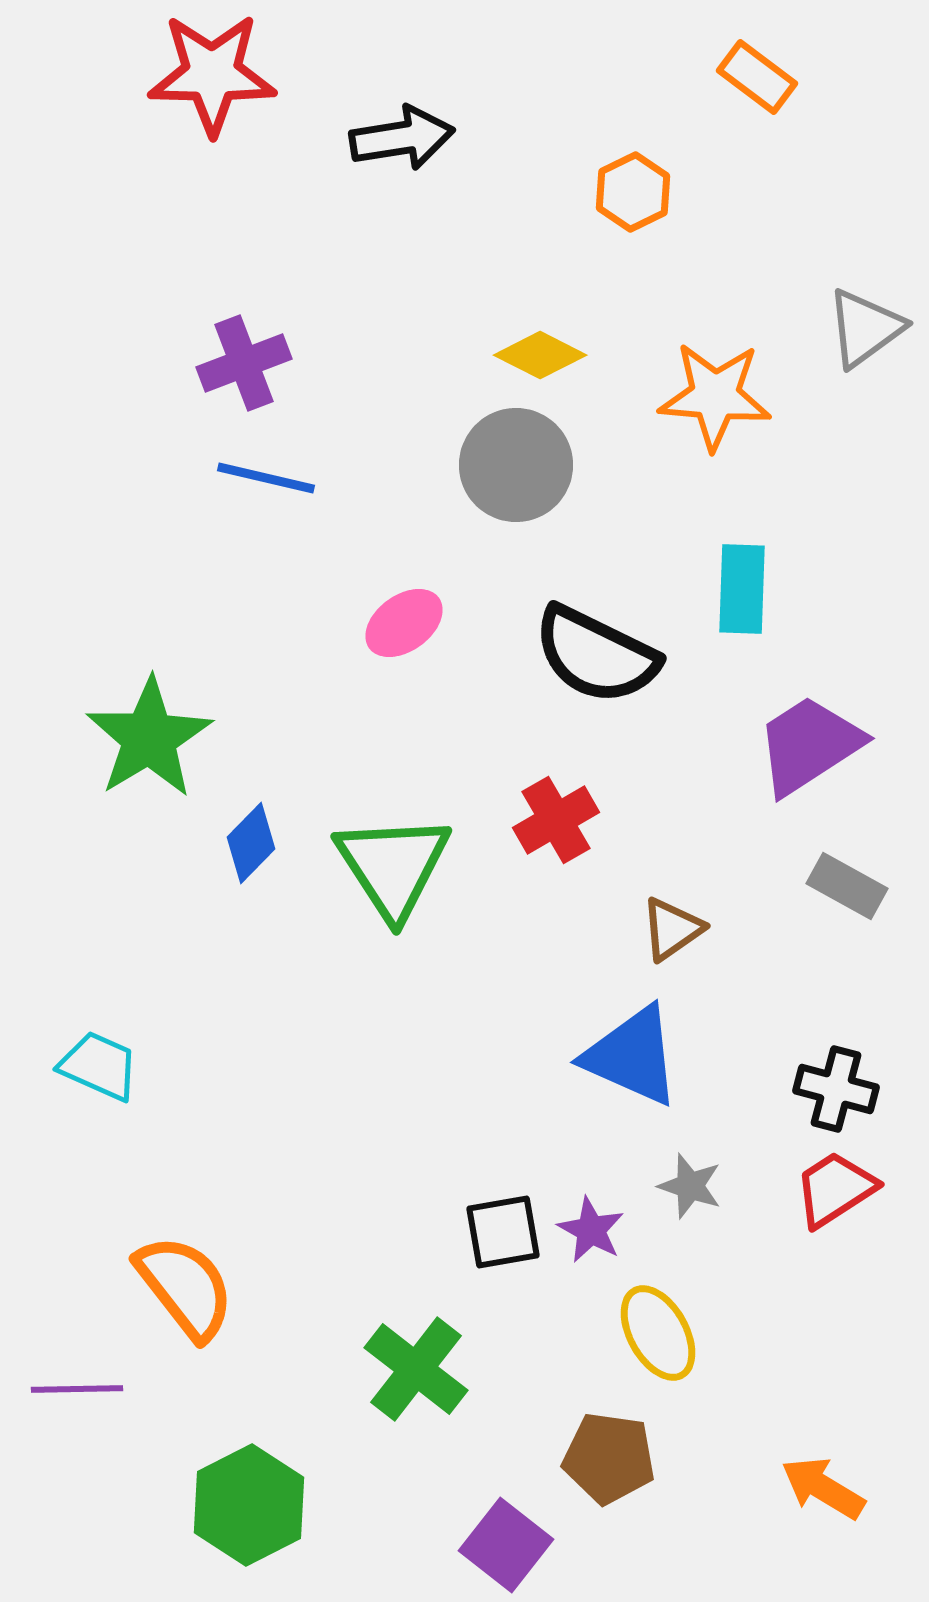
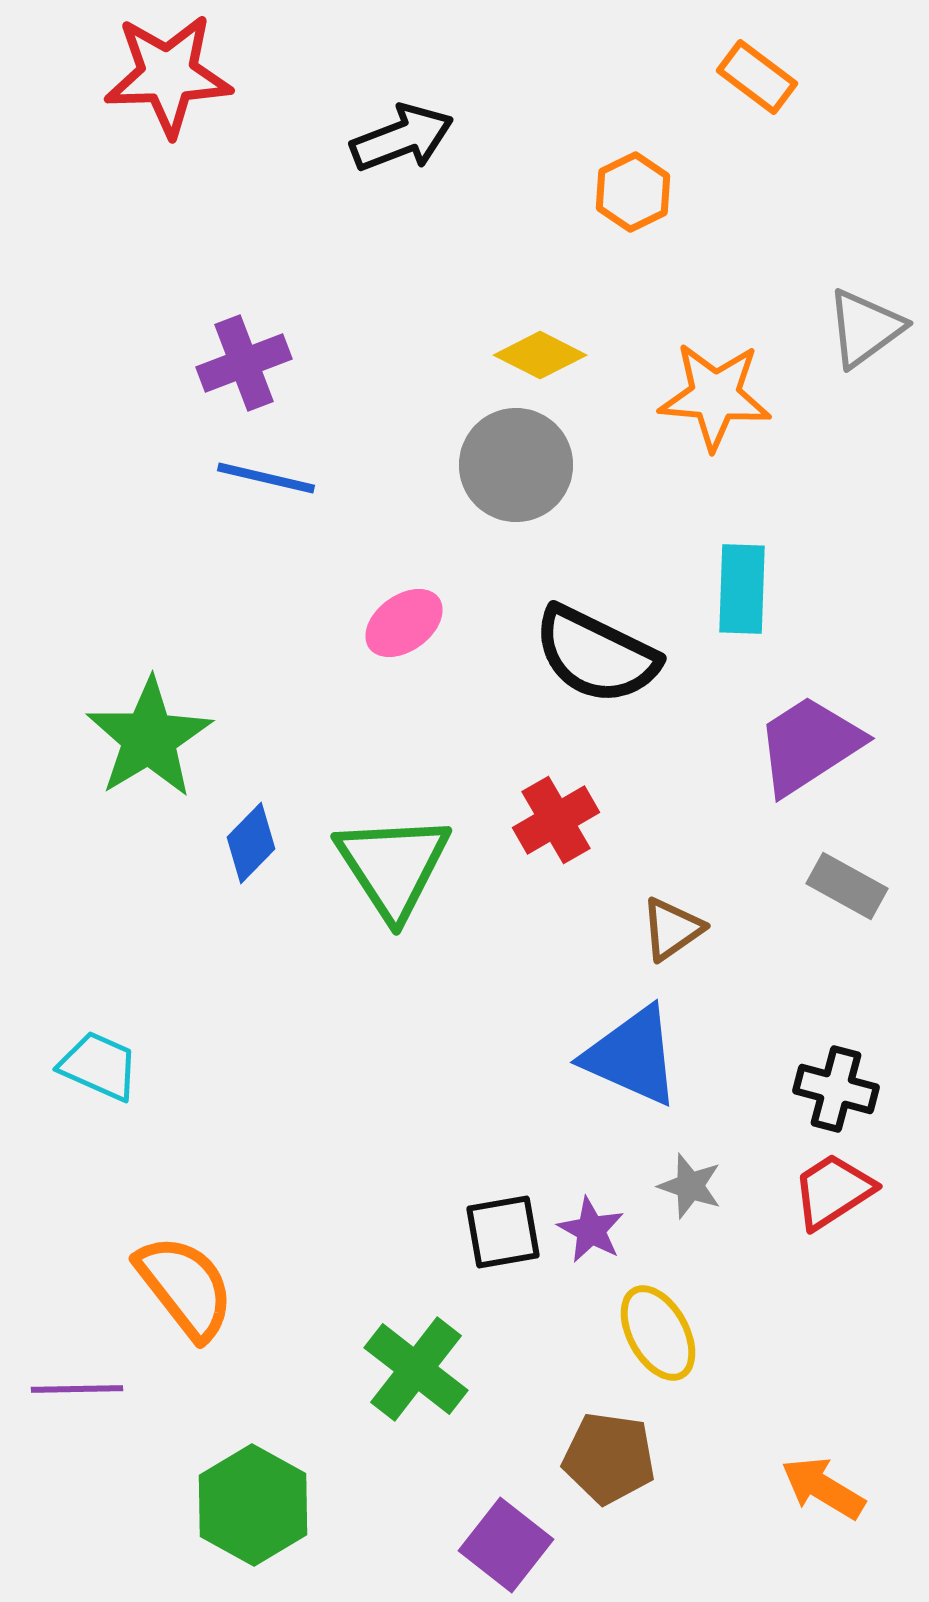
red star: moved 44 px left, 1 px down; rotated 3 degrees counterclockwise
black arrow: rotated 12 degrees counterclockwise
red trapezoid: moved 2 px left, 2 px down
green hexagon: moved 4 px right; rotated 4 degrees counterclockwise
